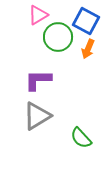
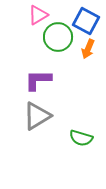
green semicircle: rotated 30 degrees counterclockwise
